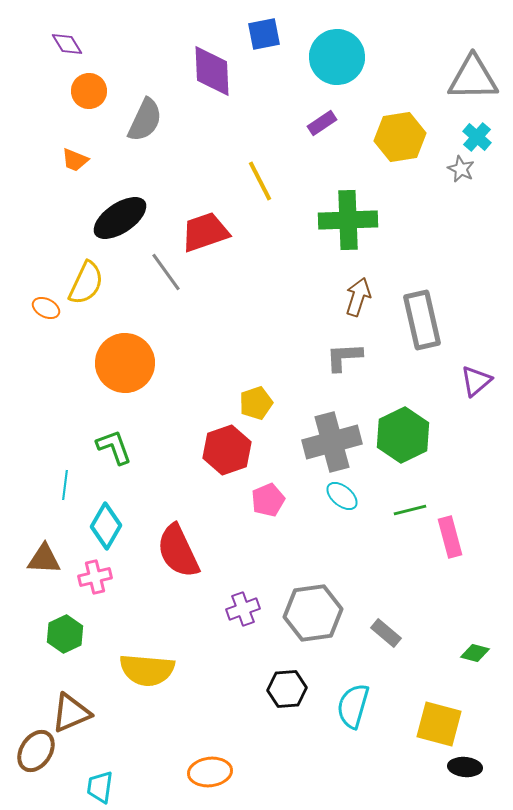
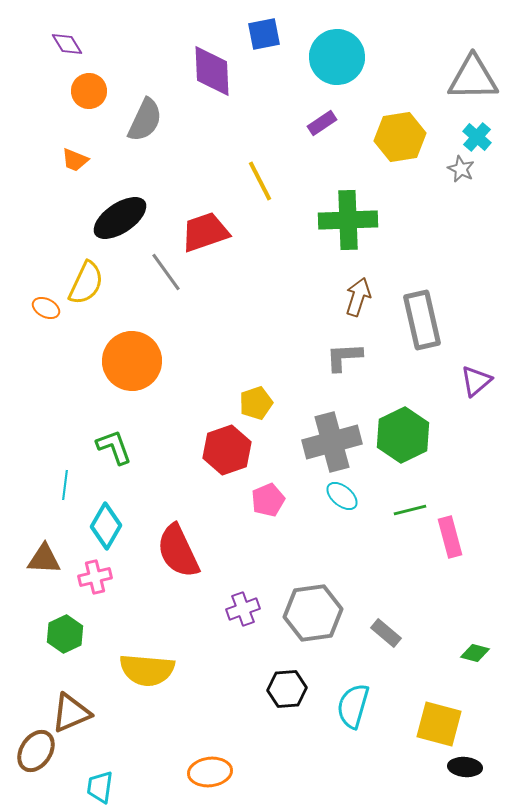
orange circle at (125, 363): moved 7 px right, 2 px up
